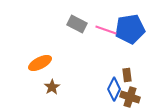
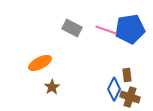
gray rectangle: moved 5 px left, 4 px down
